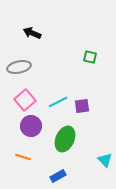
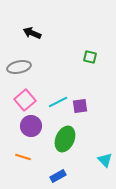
purple square: moved 2 px left
